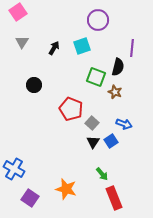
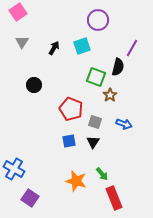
purple line: rotated 24 degrees clockwise
brown star: moved 5 px left, 3 px down; rotated 16 degrees clockwise
gray square: moved 3 px right, 1 px up; rotated 24 degrees counterclockwise
blue square: moved 42 px left; rotated 24 degrees clockwise
orange star: moved 10 px right, 8 px up
